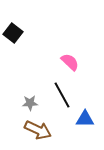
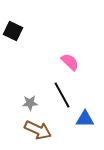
black square: moved 2 px up; rotated 12 degrees counterclockwise
